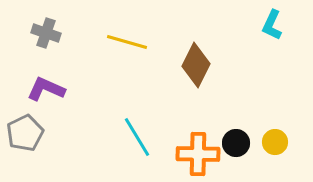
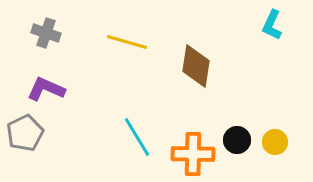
brown diamond: moved 1 px down; rotated 18 degrees counterclockwise
black circle: moved 1 px right, 3 px up
orange cross: moved 5 px left
